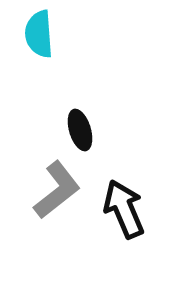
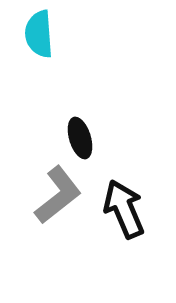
black ellipse: moved 8 px down
gray L-shape: moved 1 px right, 5 px down
